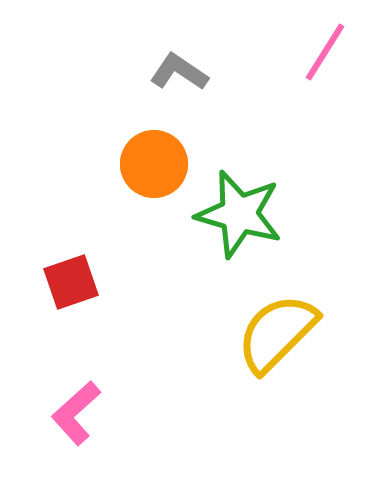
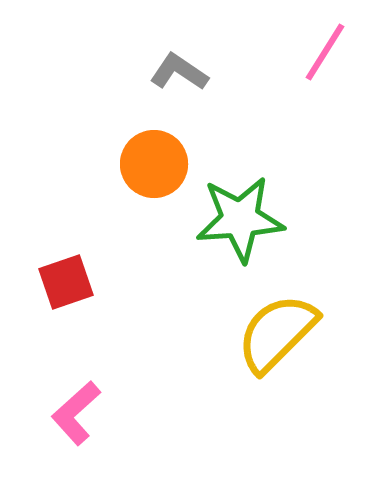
green star: moved 1 px right, 5 px down; rotated 20 degrees counterclockwise
red square: moved 5 px left
